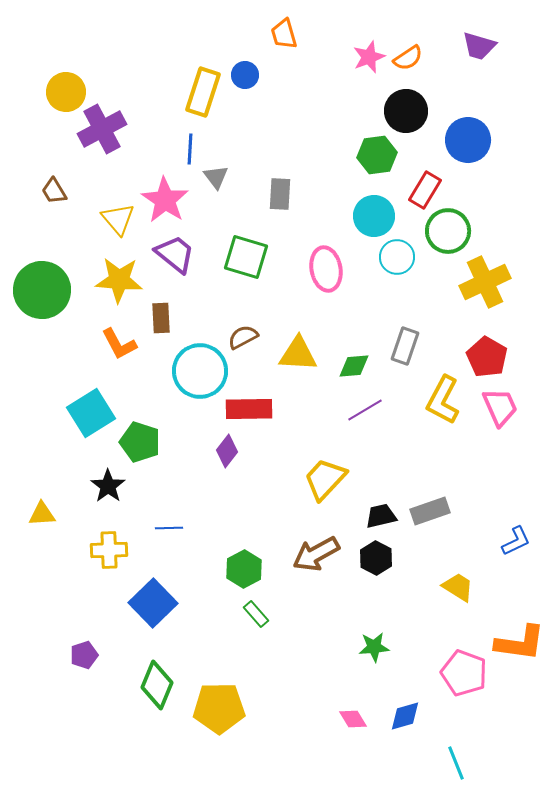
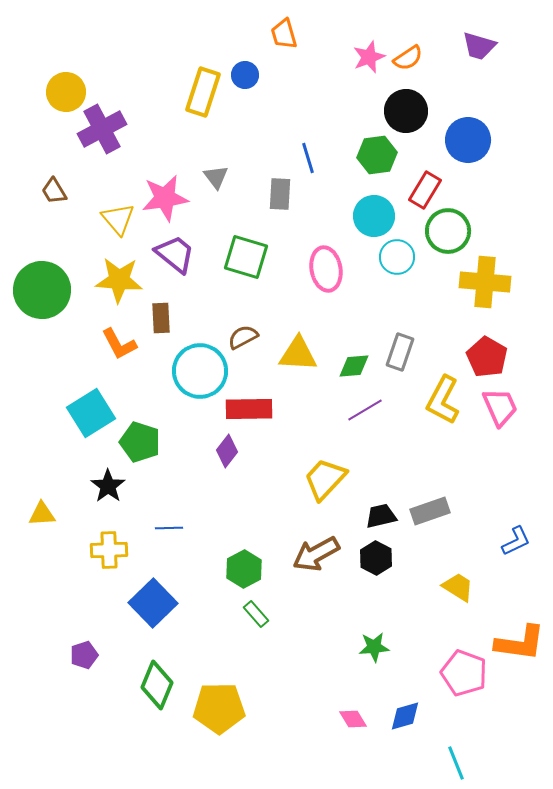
blue line at (190, 149): moved 118 px right, 9 px down; rotated 20 degrees counterclockwise
pink star at (165, 200): moved 2 px up; rotated 30 degrees clockwise
yellow cross at (485, 282): rotated 30 degrees clockwise
gray rectangle at (405, 346): moved 5 px left, 6 px down
